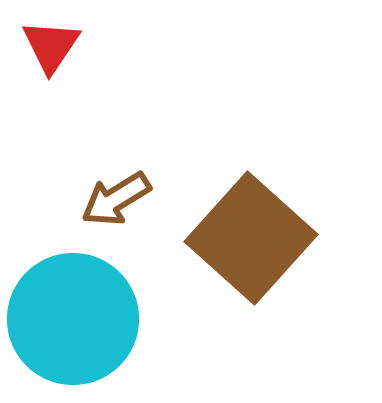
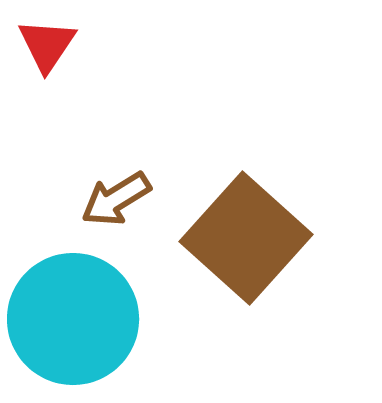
red triangle: moved 4 px left, 1 px up
brown square: moved 5 px left
